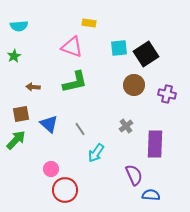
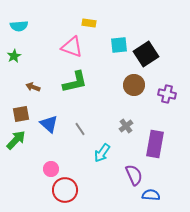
cyan square: moved 3 px up
brown arrow: rotated 16 degrees clockwise
purple rectangle: rotated 8 degrees clockwise
cyan arrow: moved 6 px right
